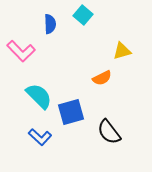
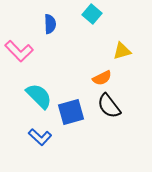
cyan square: moved 9 px right, 1 px up
pink L-shape: moved 2 px left
black semicircle: moved 26 px up
